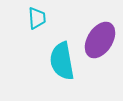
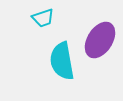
cyan trapezoid: moved 6 px right; rotated 75 degrees clockwise
